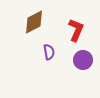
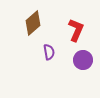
brown diamond: moved 1 px left, 1 px down; rotated 15 degrees counterclockwise
